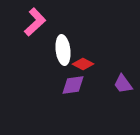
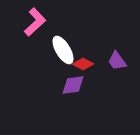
white ellipse: rotated 24 degrees counterclockwise
purple trapezoid: moved 6 px left, 23 px up
